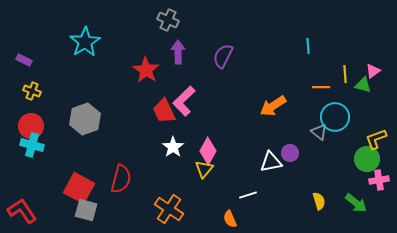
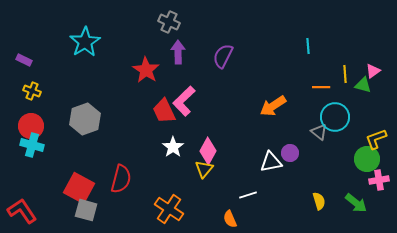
gray cross: moved 1 px right, 2 px down
